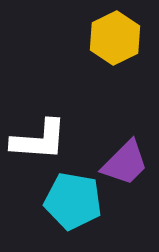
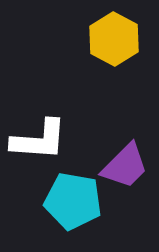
yellow hexagon: moved 1 px left, 1 px down; rotated 6 degrees counterclockwise
purple trapezoid: moved 3 px down
